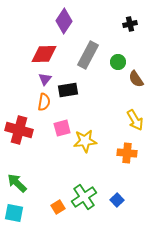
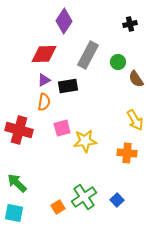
purple triangle: moved 1 px left, 1 px down; rotated 24 degrees clockwise
black rectangle: moved 4 px up
